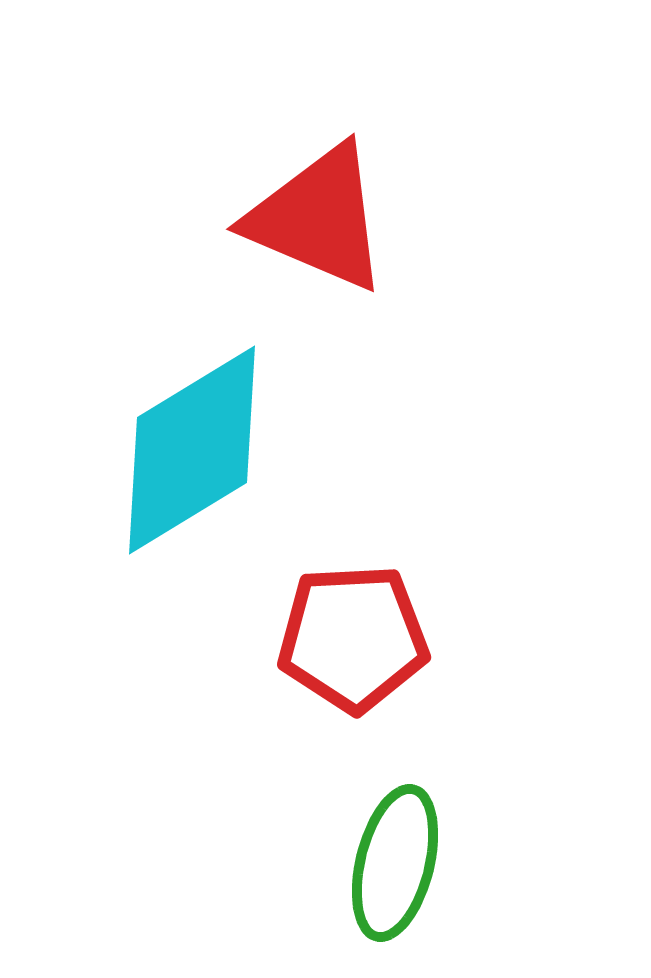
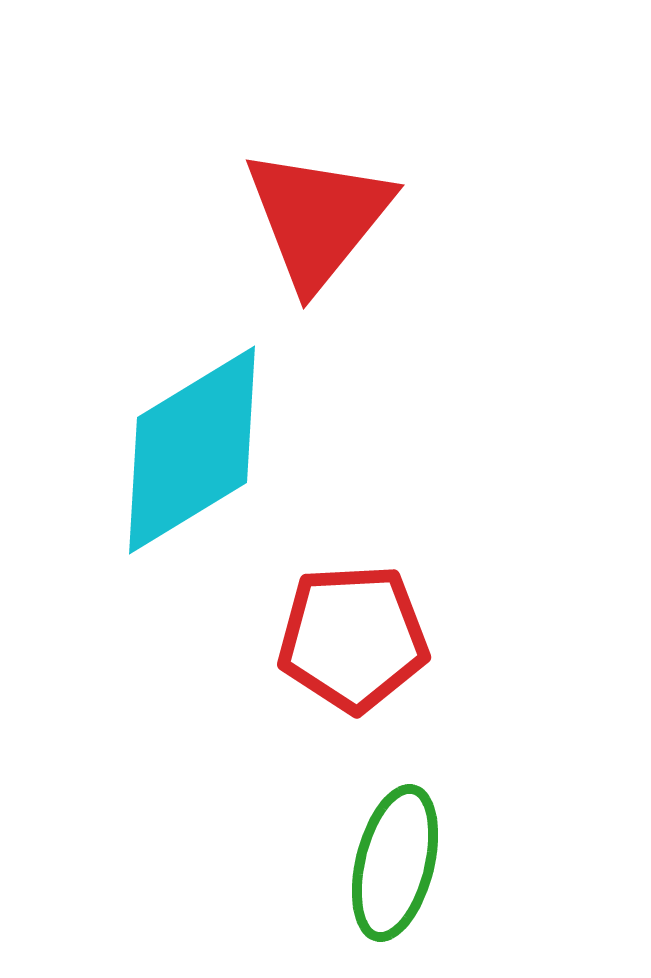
red triangle: rotated 46 degrees clockwise
